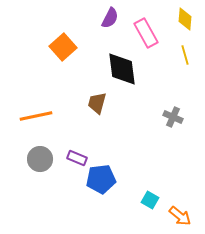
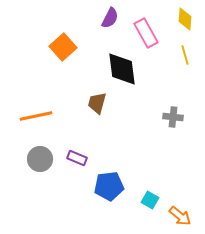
gray cross: rotated 18 degrees counterclockwise
blue pentagon: moved 8 px right, 7 px down
